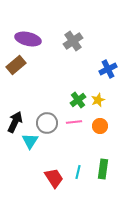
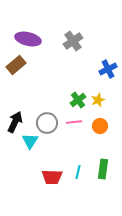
red trapezoid: moved 2 px left, 1 px up; rotated 125 degrees clockwise
